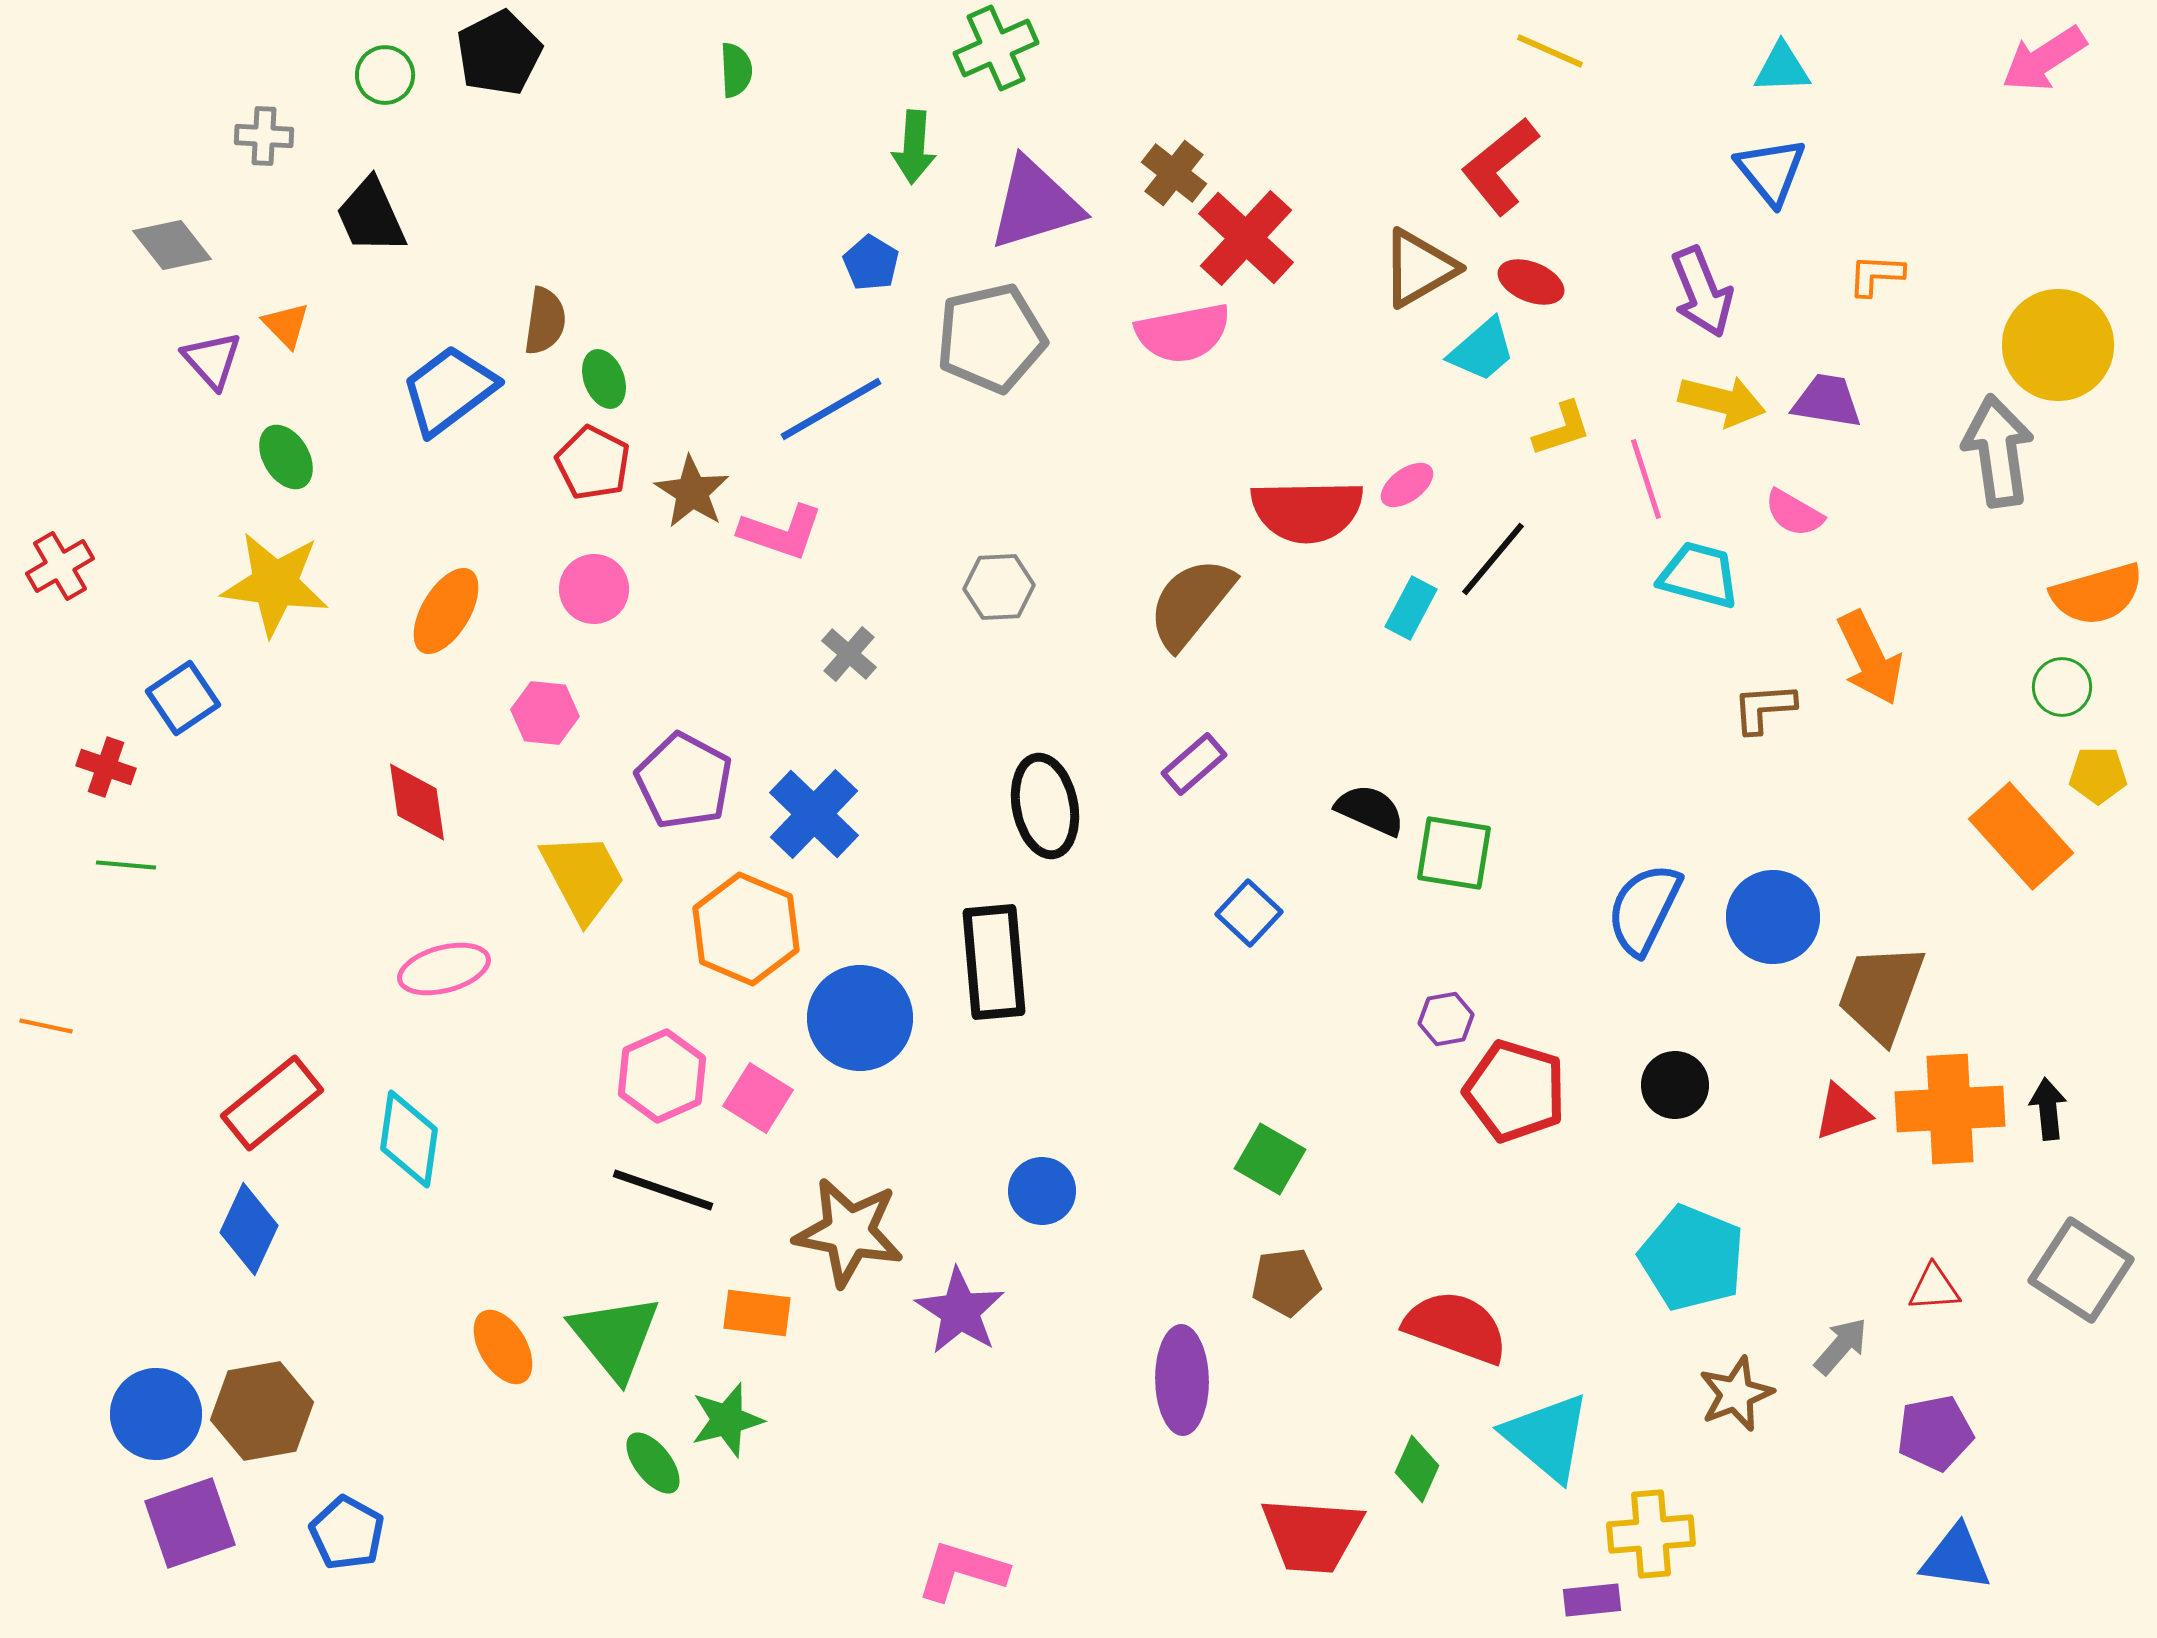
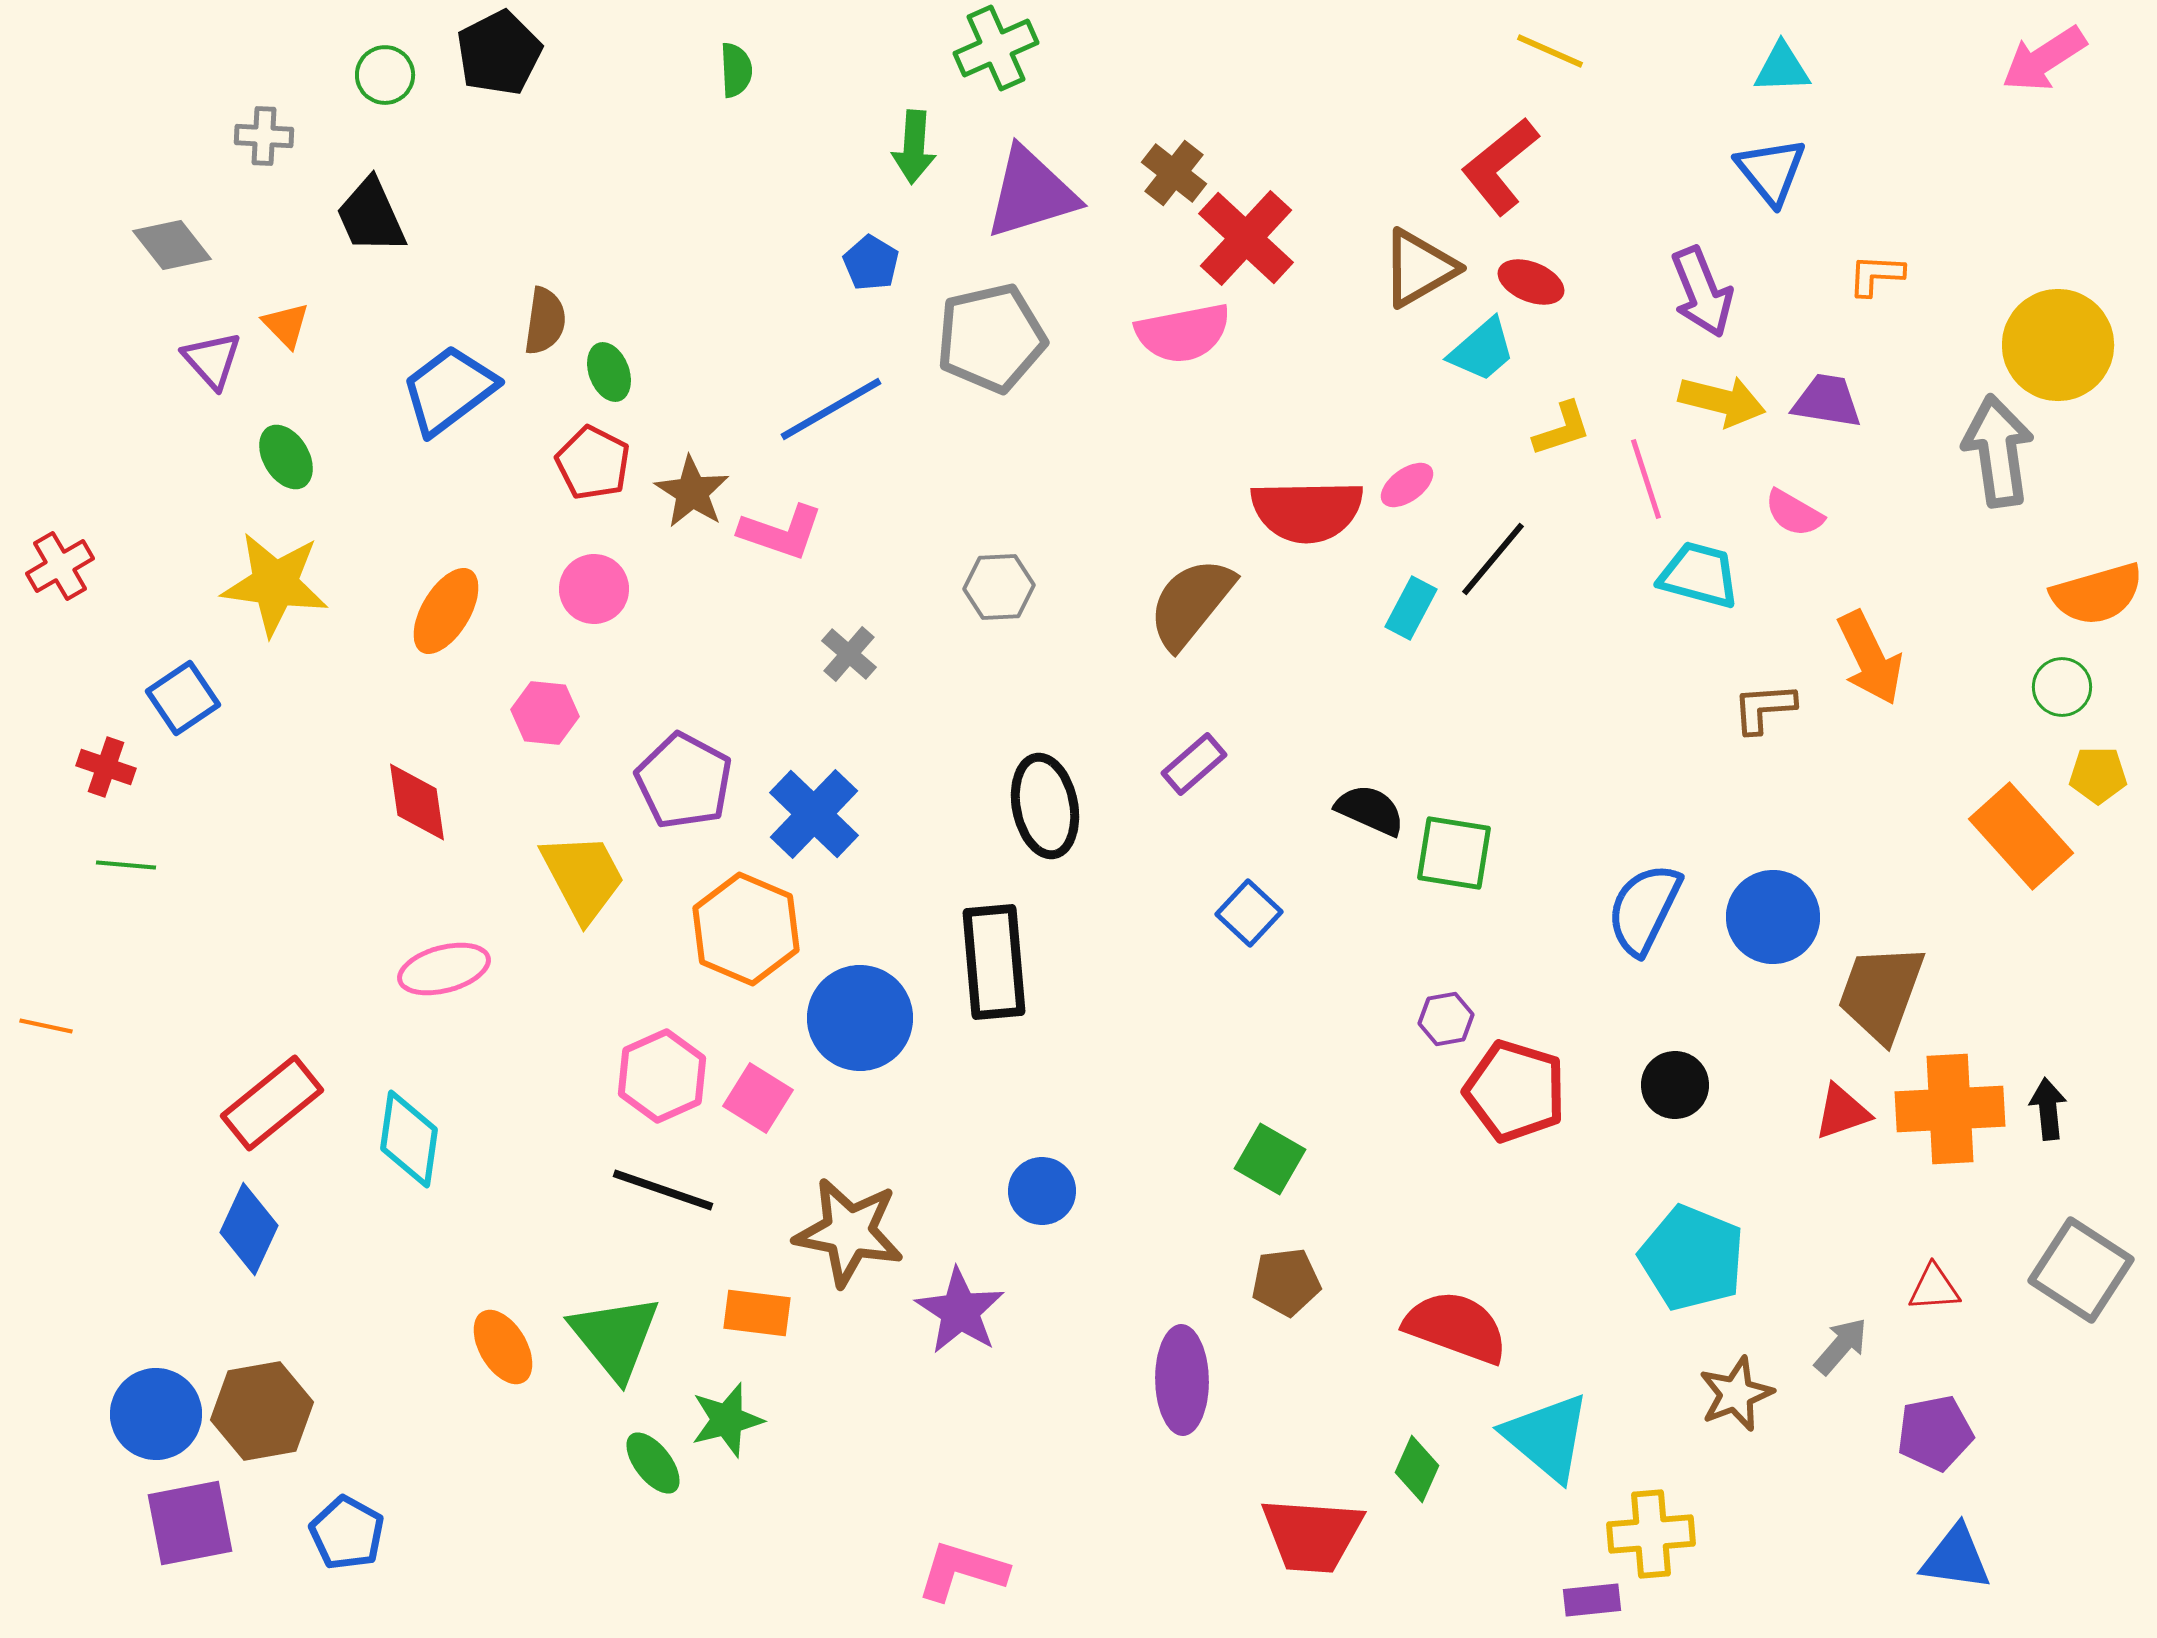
purple triangle at (1035, 204): moved 4 px left, 11 px up
green ellipse at (604, 379): moved 5 px right, 7 px up
purple square at (190, 1523): rotated 8 degrees clockwise
